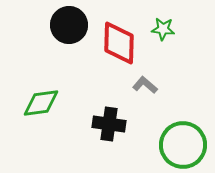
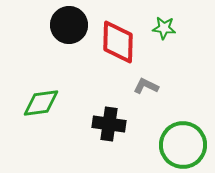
green star: moved 1 px right, 1 px up
red diamond: moved 1 px left, 1 px up
gray L-shape: moved 1 px right, 1 px down; rotated 15 degrees counterclockwise
